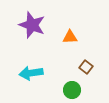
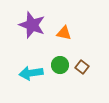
orange triangle: moved 6 px left, 4 px up; rotated 14 degrees clockwise
brown square: moved 4 px left
green circle: moved 12 px left, 25 px up
